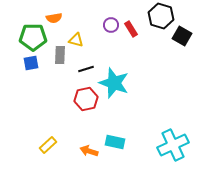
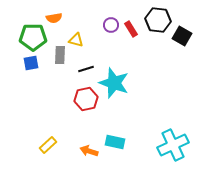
black hexagon: moved 3 px left, 4 px down; rotated 10 degrees counterclockwise
